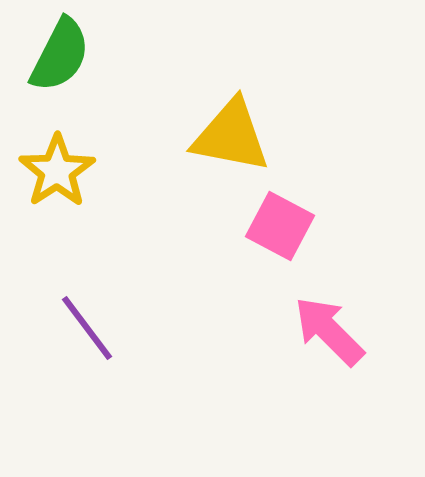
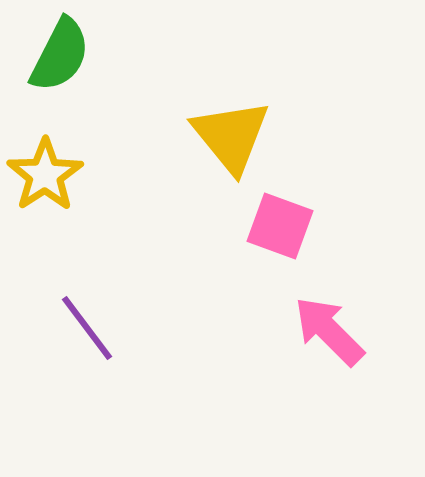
yellow triangle: rotated 40 degrees clockwise
yellow star: moved 12 px left, 4 px down
pink square: rotated 8 degrees counterclockwise
